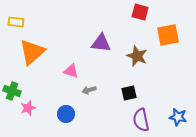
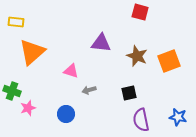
orange square: moved 1 px right, 26 px down; rotated 10 degrees counterclockwise
